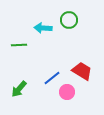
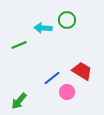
green circle: moved 2 px left
green line: rotated 21 degrees counterclockwise
green arrow: moved 12 px down
